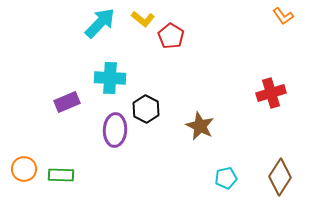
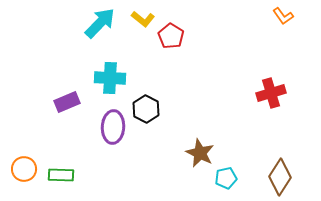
brown star: moved 27 px down
purple ellipse: moved 2 px left, 3 px up
